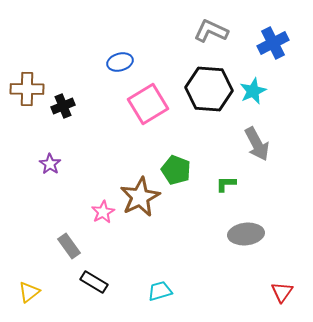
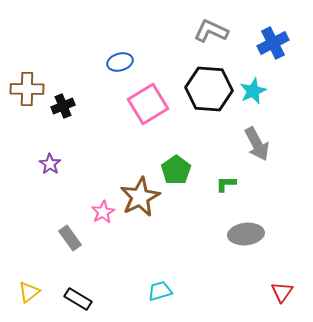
green pentagon: rotated 16 degrees clockwise
gray rectangle: moved 1 px right, 8 px up
black rectangle: moved 16 px left, 17 px down
